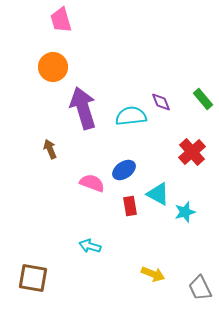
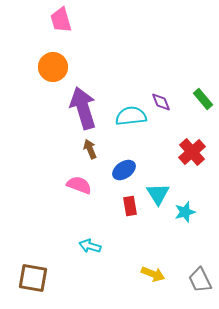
brown arrow: moved 40 px right
pink semicircle: moved 13 px left, 2 px down
cyan triangle: rotated 30 degrees clockwise
gray trapezoid: moved 8 px up
